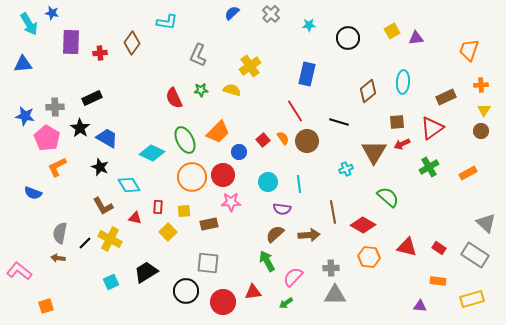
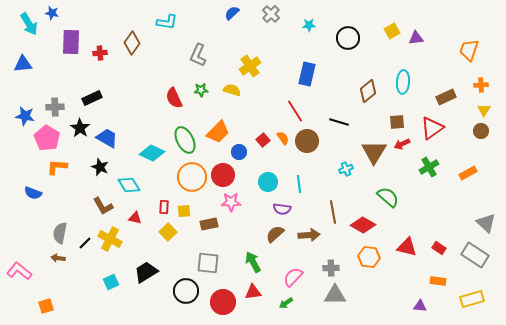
orange L-shape at (57, 167): rotated 30 degrees clockwise
red rectangle at (158, 207): moved 6 px right
green arrow at (267, 261): moved 14 px left, 1 px down
